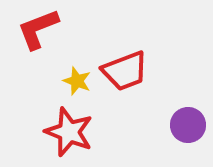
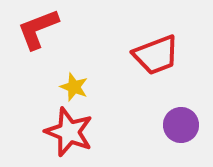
red trapezoid: moved 31 px right, 16 px up
yellow star: moved 3 px left, 6 px down
purple circle: moved 7 px left
